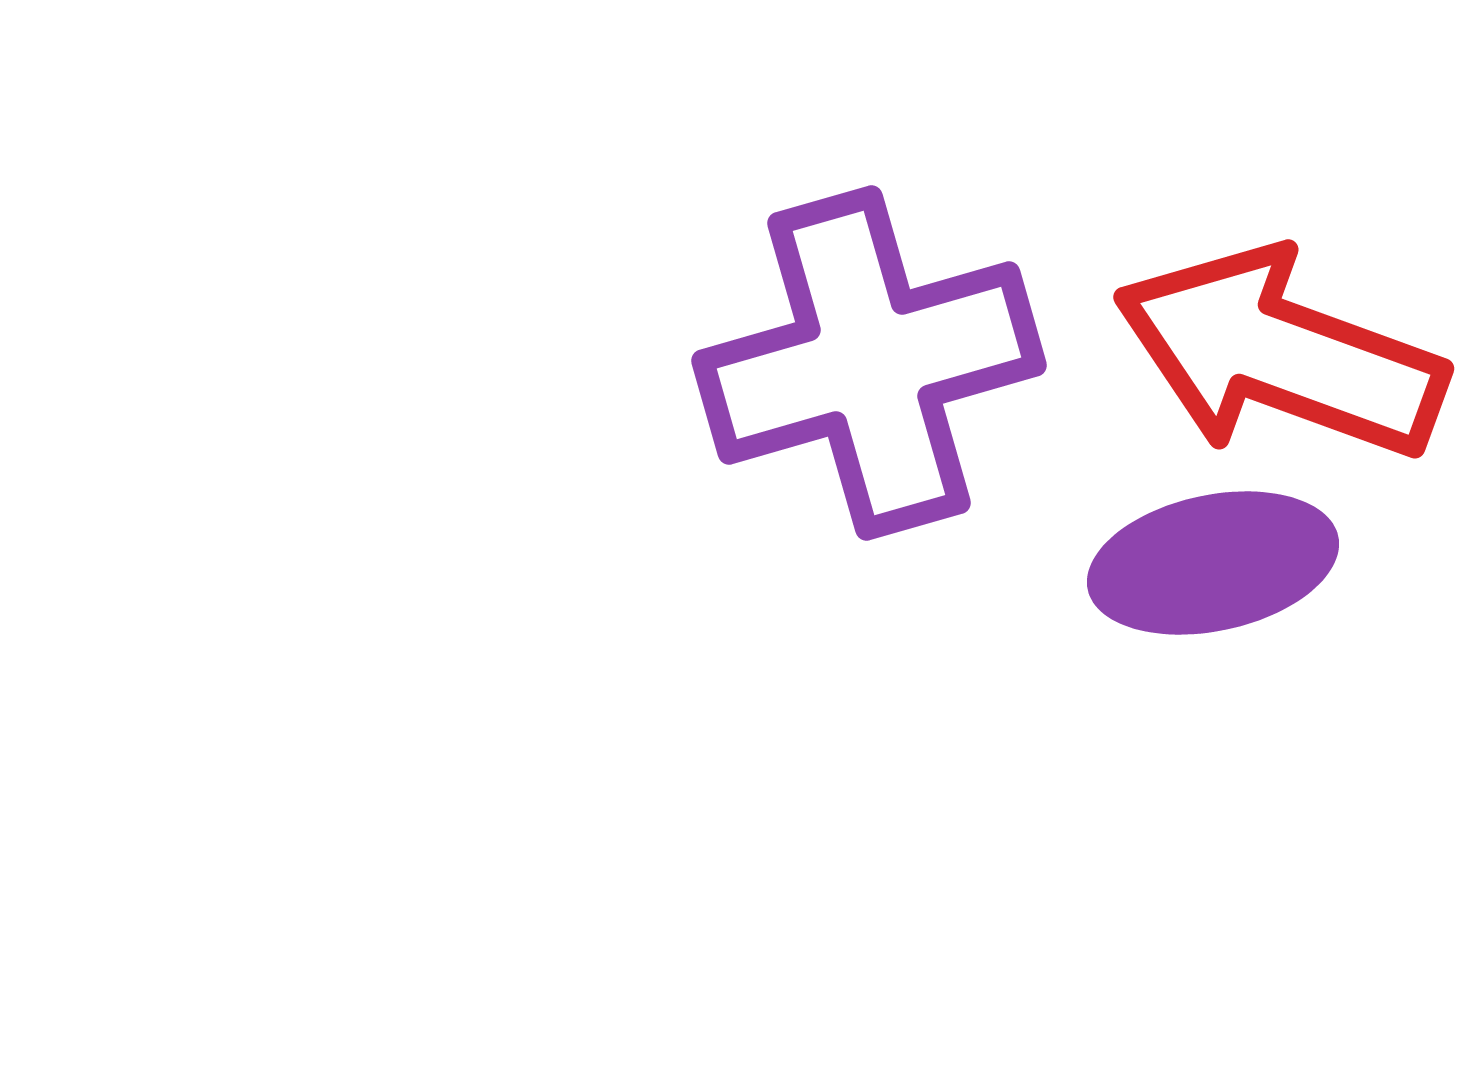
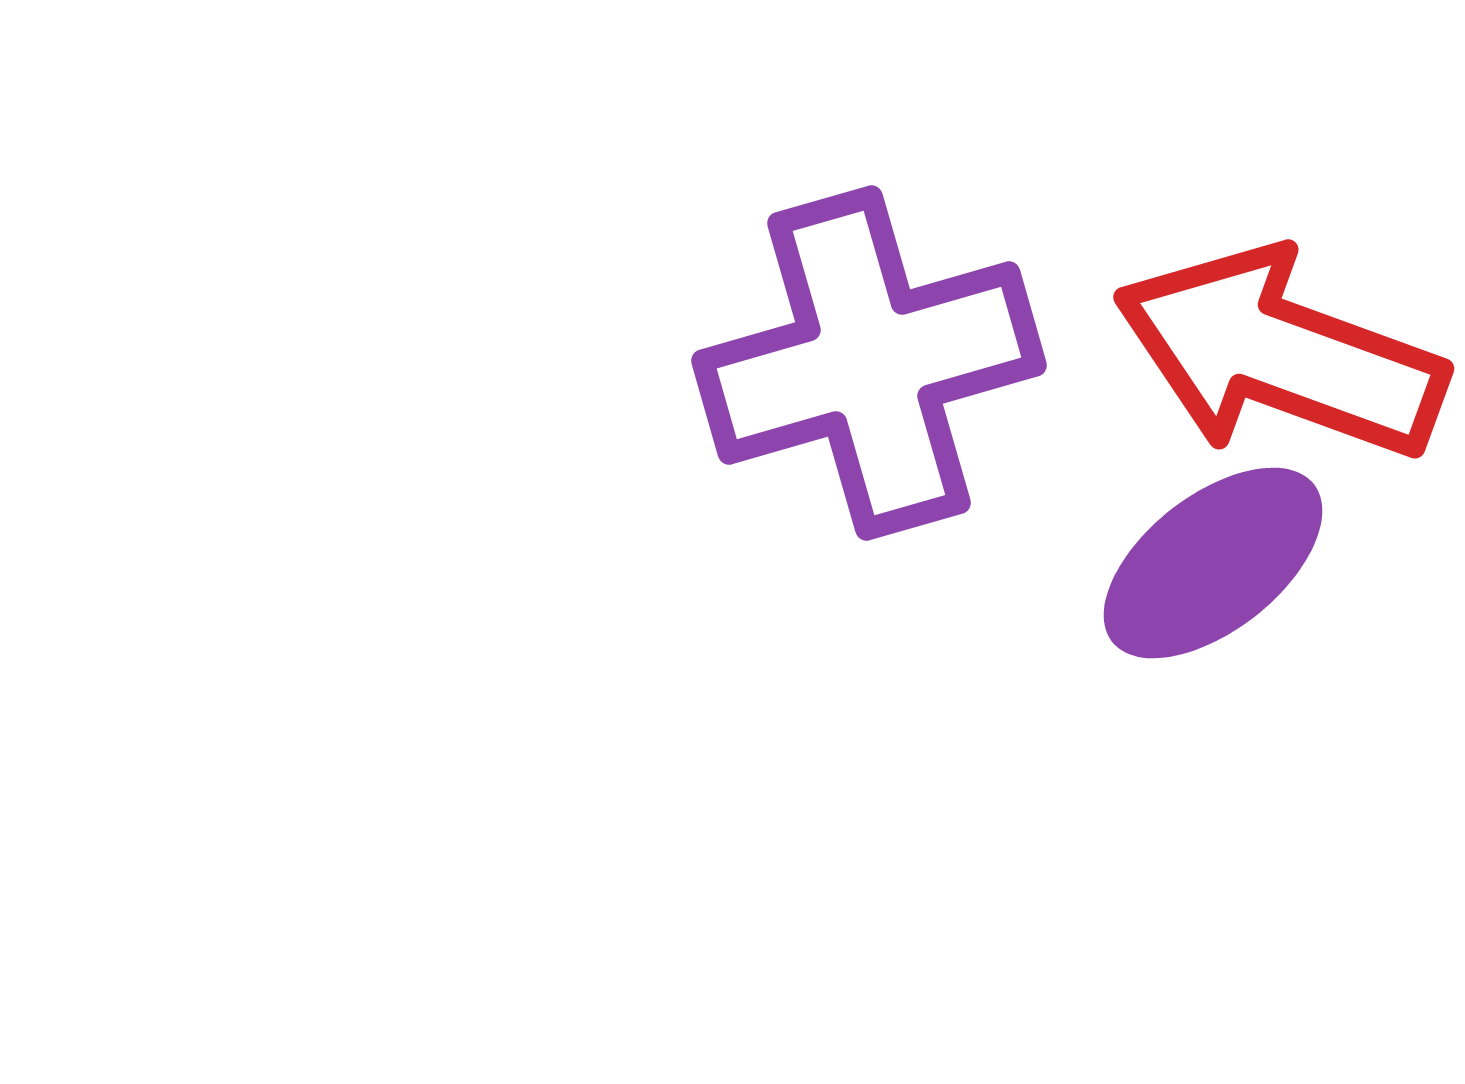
purple ellipse: rotated 26 degrees counterclockwise
